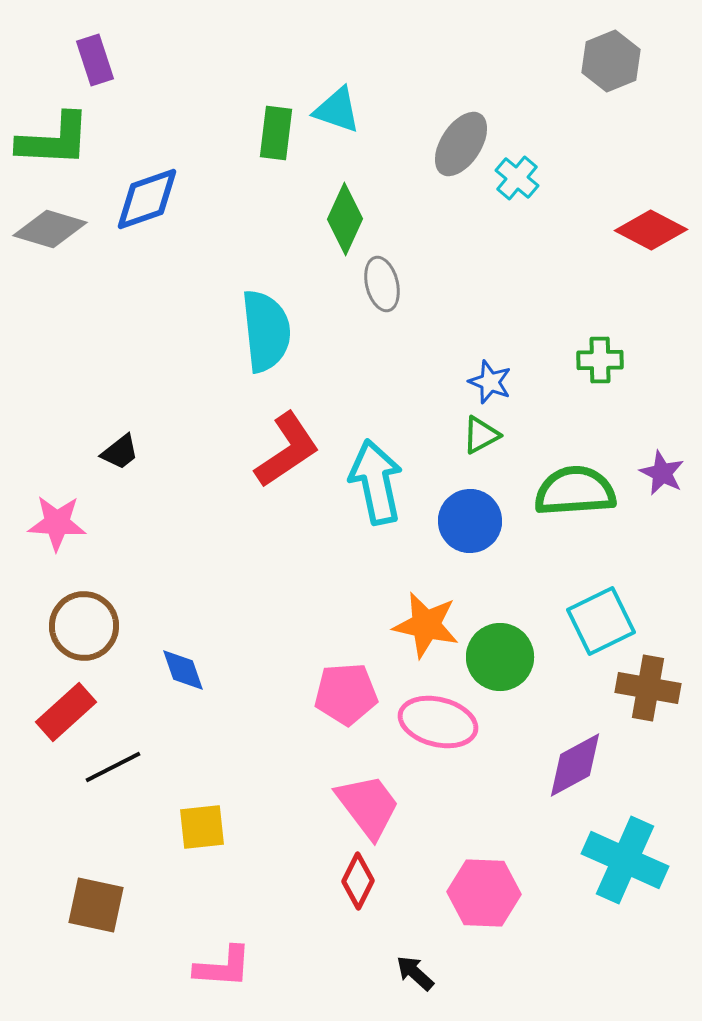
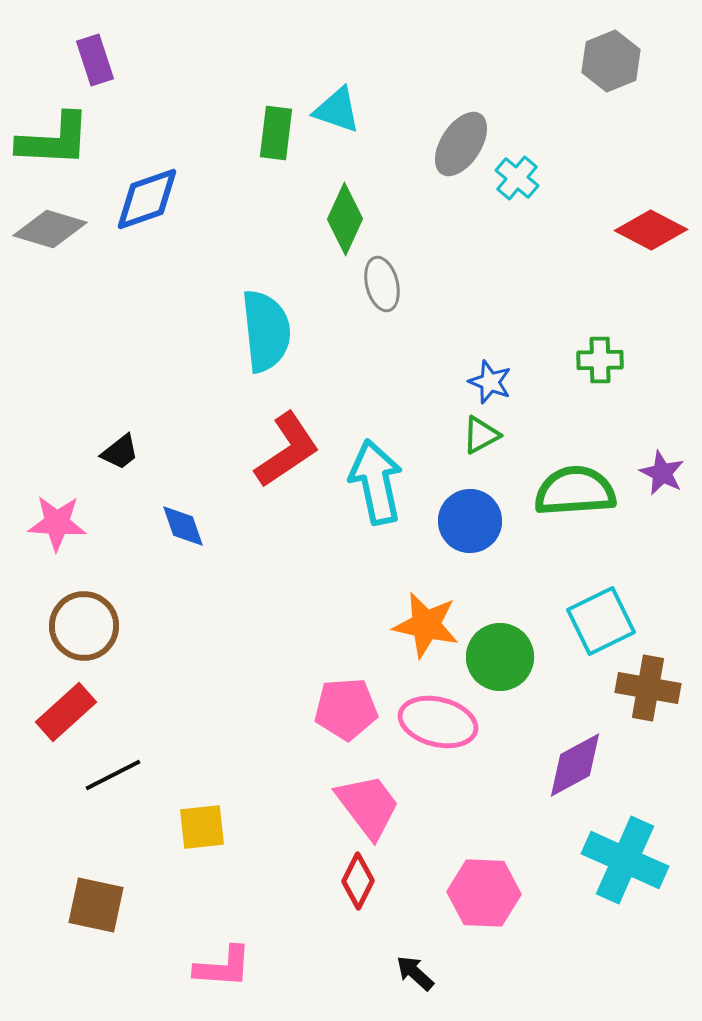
blue diamond at (183, 670): moved 144 px up
pink pentagon at (346, 694): moved 15 px down
black line at (113, 767): moved 8 px down
